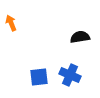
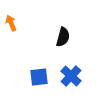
black semicircle: moved 17 px left; rotated 114 degrees clockwise
blue cross: moved 1 px right, 1 px down; rotated 20 degrees clockwise
